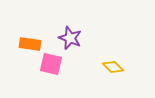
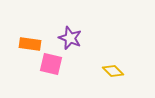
yellow diamond: moved 4 px down
